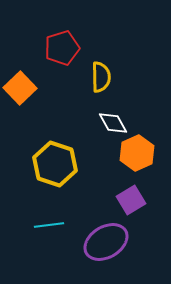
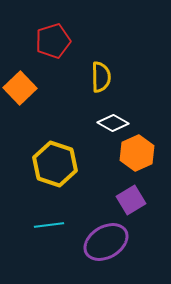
red pentagon: moved 9 px left, 7 px up
white diamond: rotated 32 degrees counterclockwise
